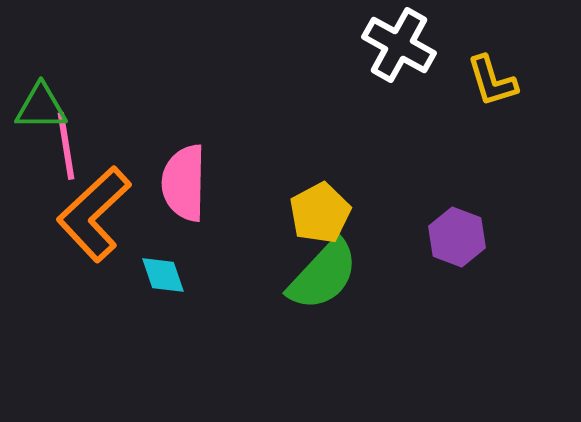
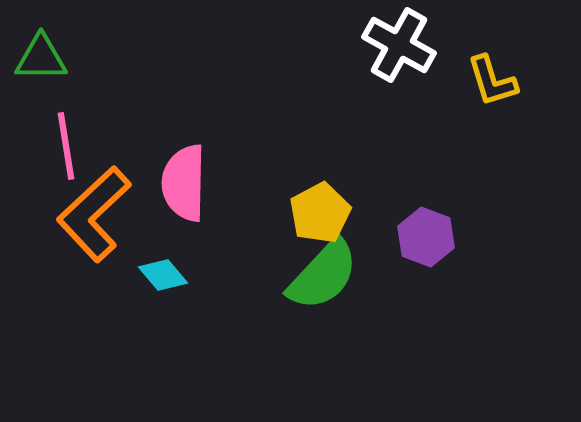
green triangle: moved 49 px up
purple hexagon: moved 31 px left
cyan diamond: rotated 21 degrees counterclockwise
